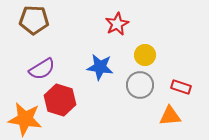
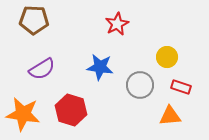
yellow circle: moved 22 px right, 2 px down
red hexagon: moved 11 px right, 10 px down
orange star: moved 2 px left, 5 px up
